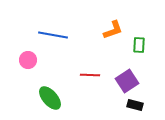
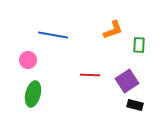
green ellipse: moved 17 px left, 4 px up; rotated 55 degrees clockwise
